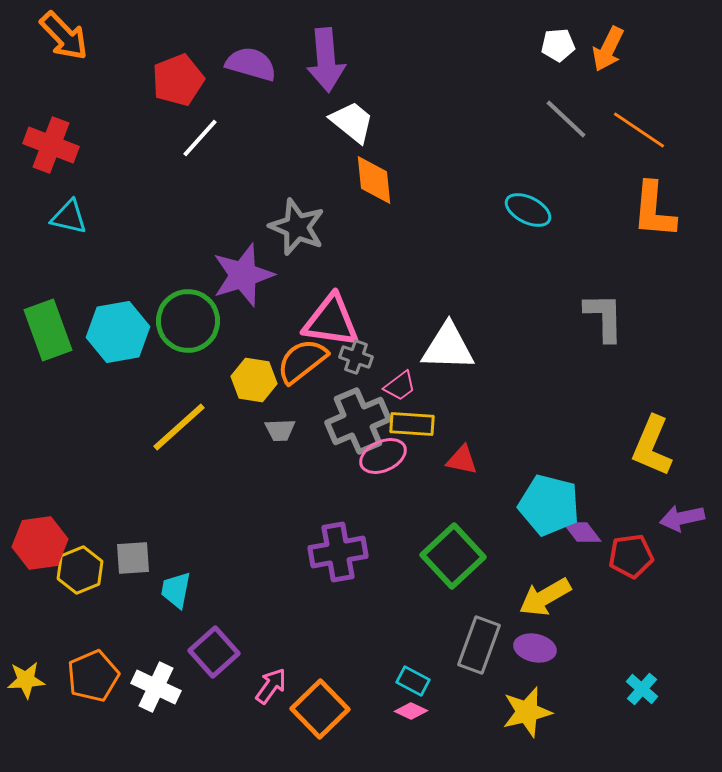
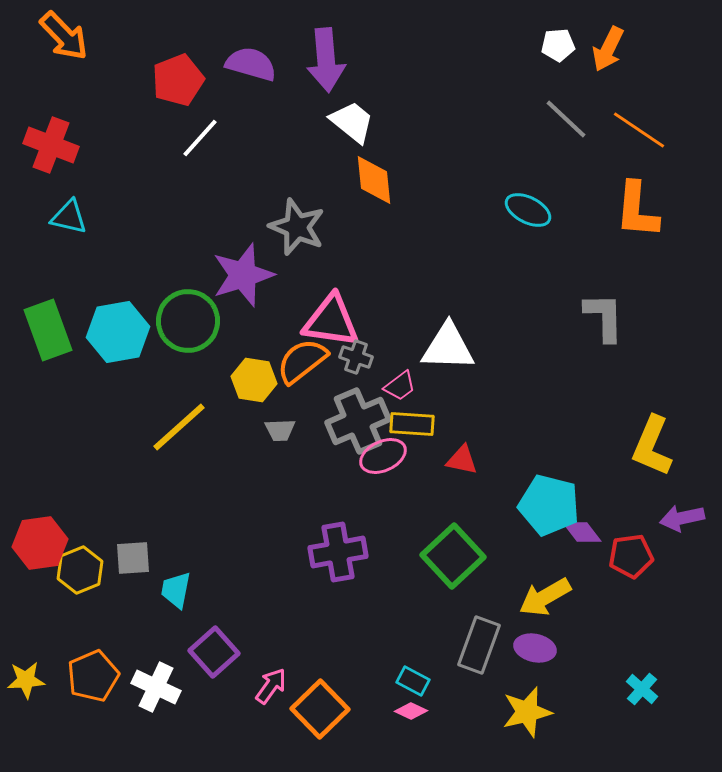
orange L-shape at (654, 210): moved 17 px left
